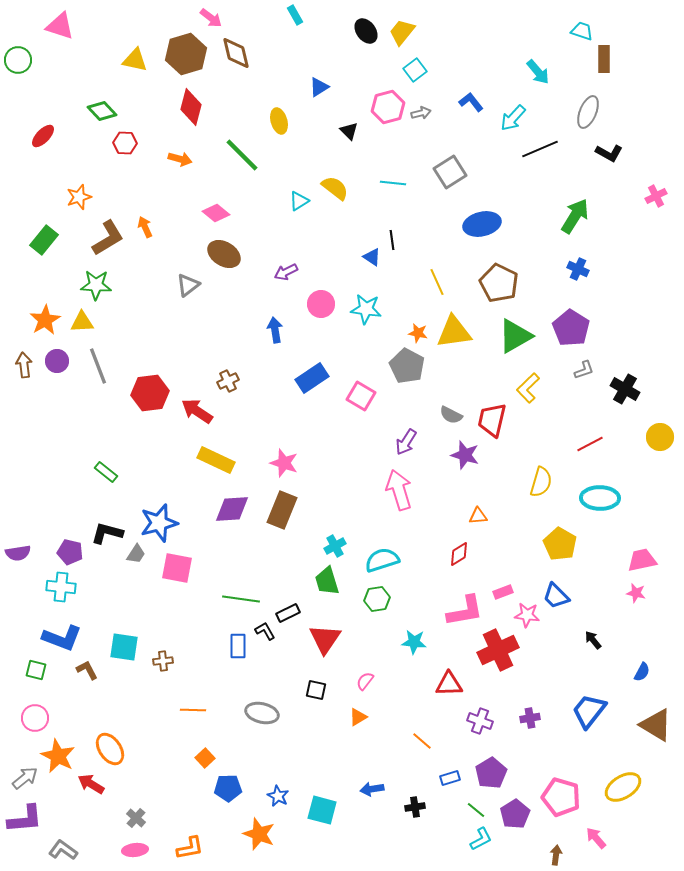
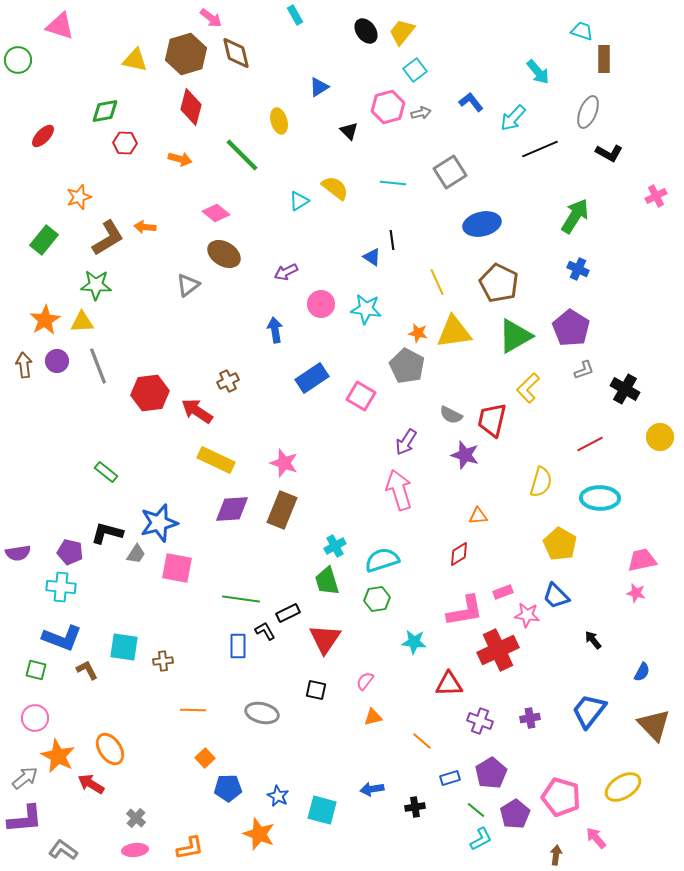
green diamond at (102, 111): moved 3 px right; rotated 56 degrees counterclockwise
orange arrow at (145, 227): rotated 60 degrees counterclockwise
orange triangle at (358, 717): moved 15 px right; rotated 18 degrees clockwise
brown triangle at (656, 725): moved 2 px left; rotated 15 degrees clockwise
